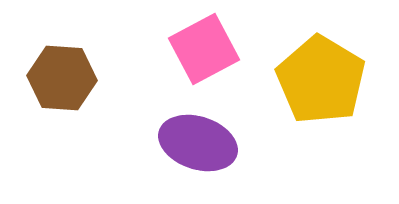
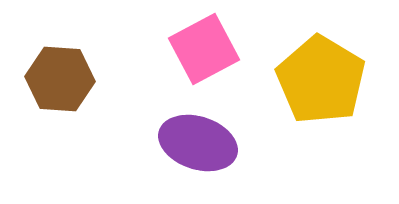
brown hexagon: moved 2 px left, 1 px down
